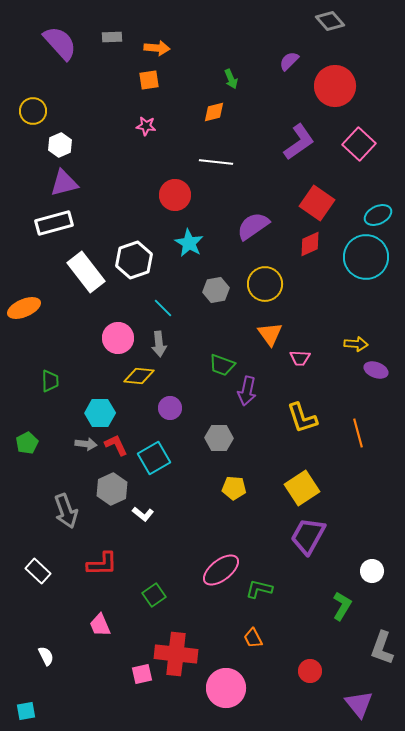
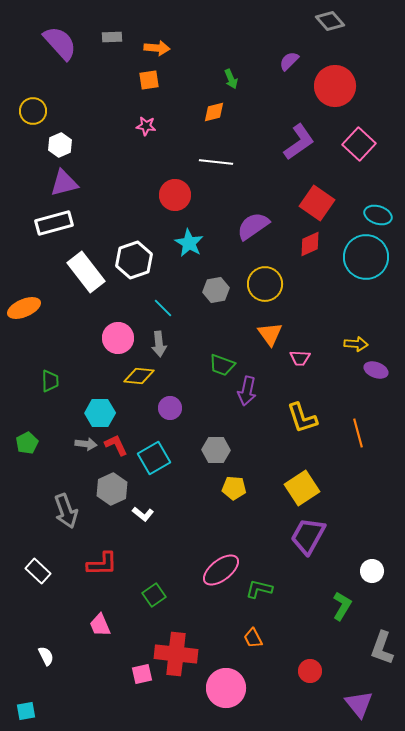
cyan ellipse at (378, 215): rotated 44 degrees clockwise
gray hexagon at (219, 438): moved 3 px left, 12 px down
